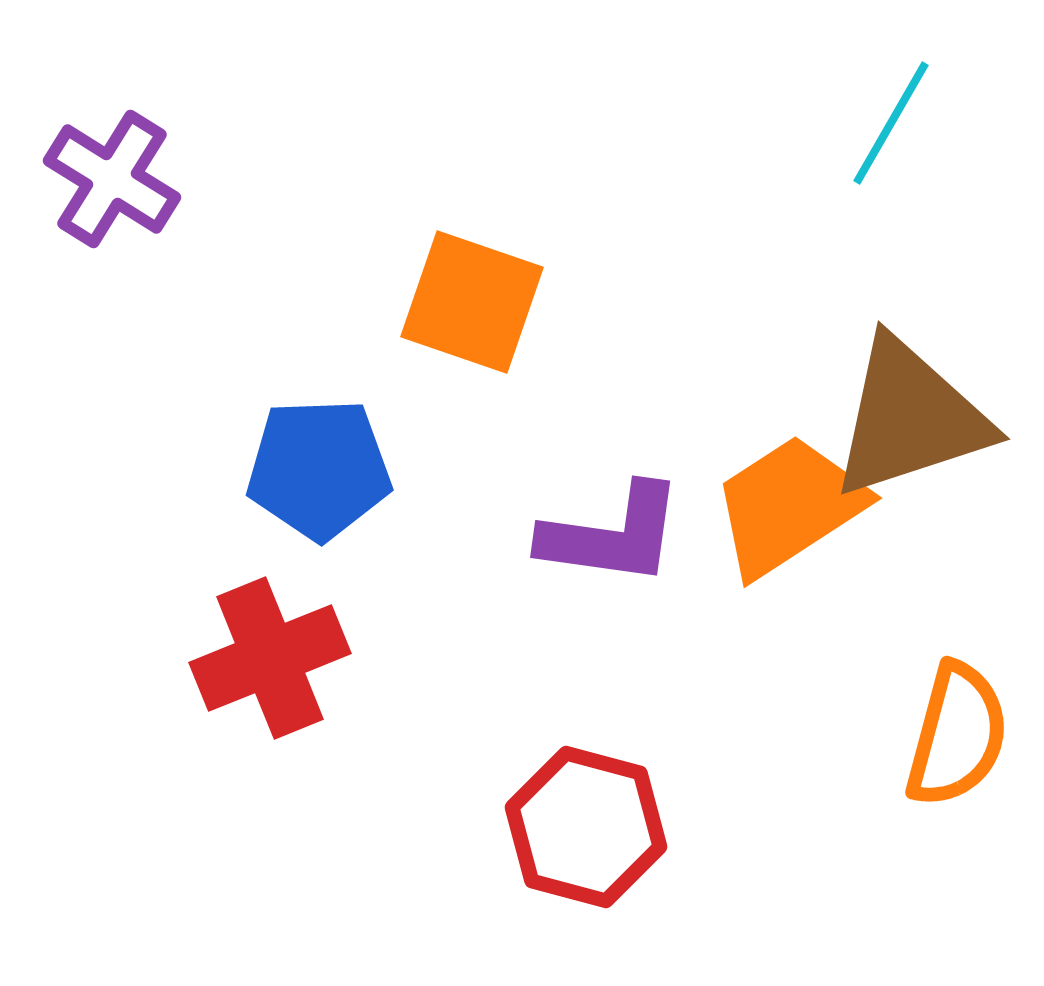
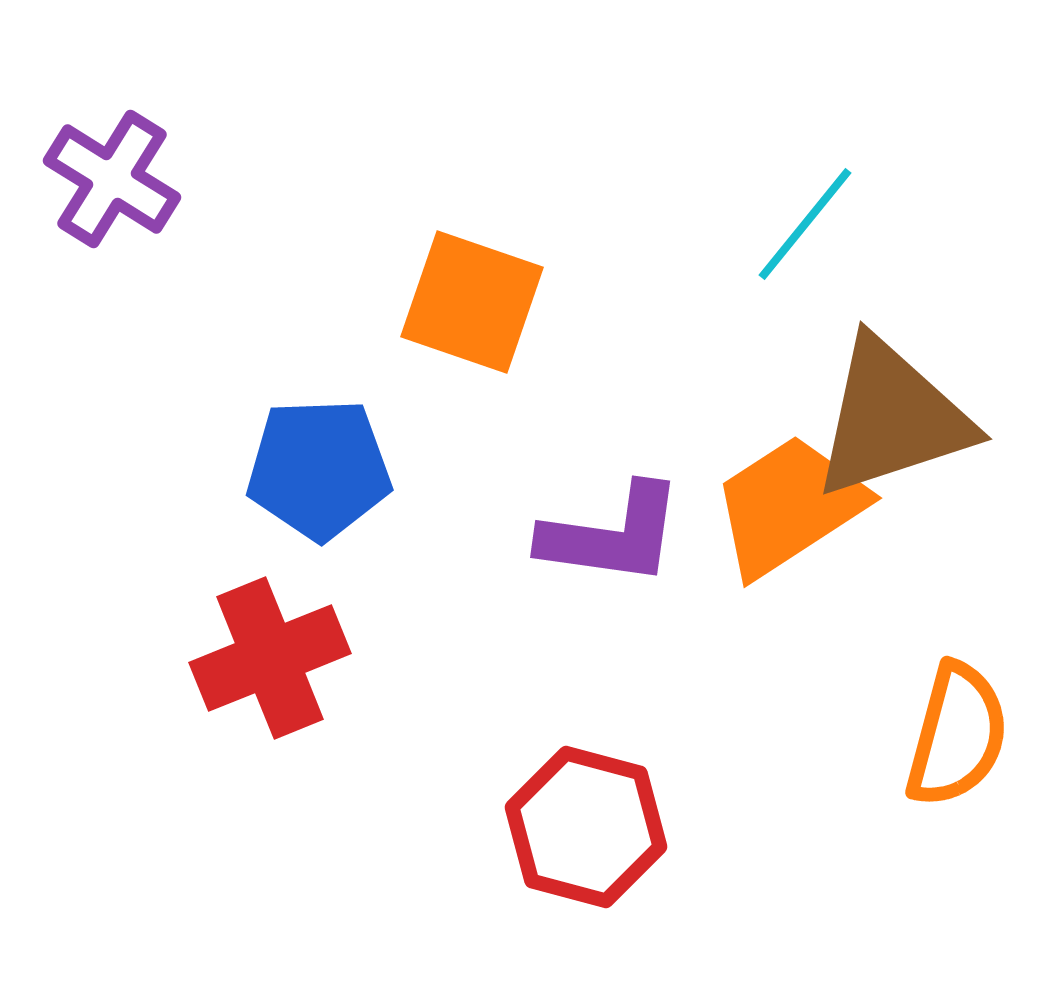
cyan line: moved 86 px left, 101 px down; rotated 9 degrees clockwise
brown triangle: moved 18 px left
